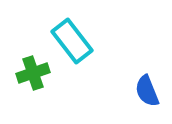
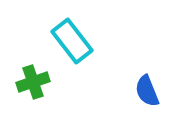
green cross: moved 9 px down
